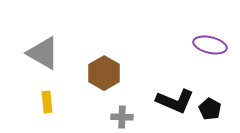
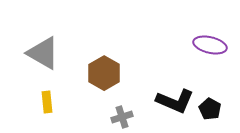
gray cross: rotated 20 degrees counterclockwise
